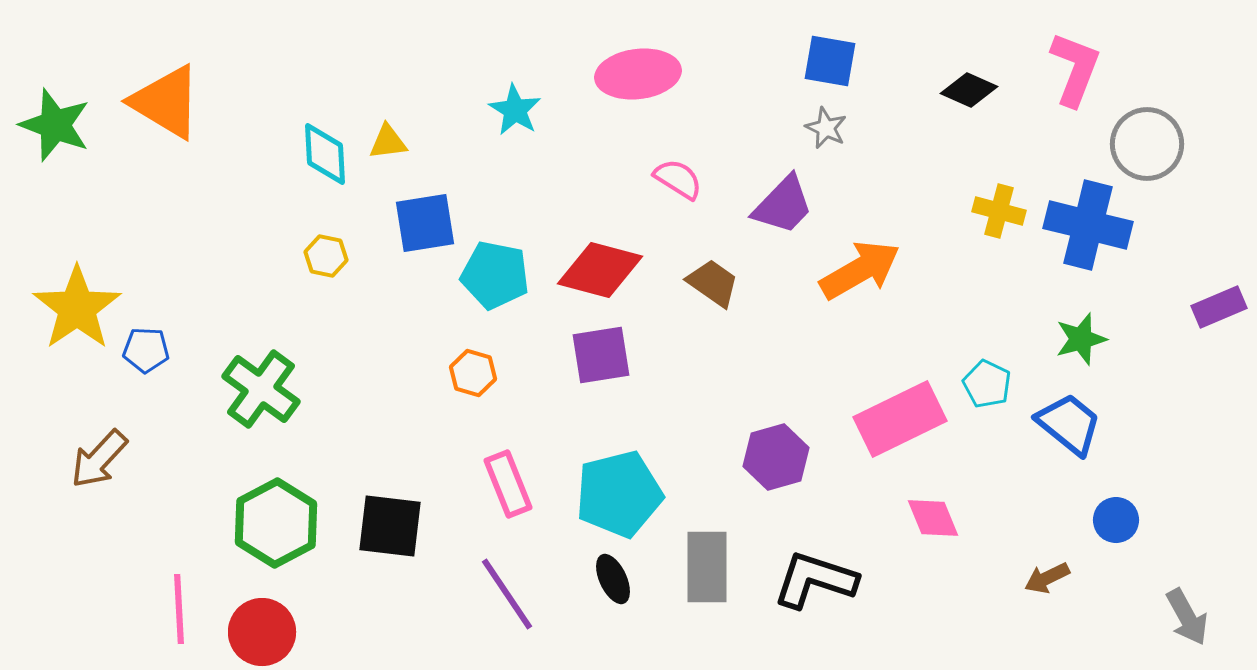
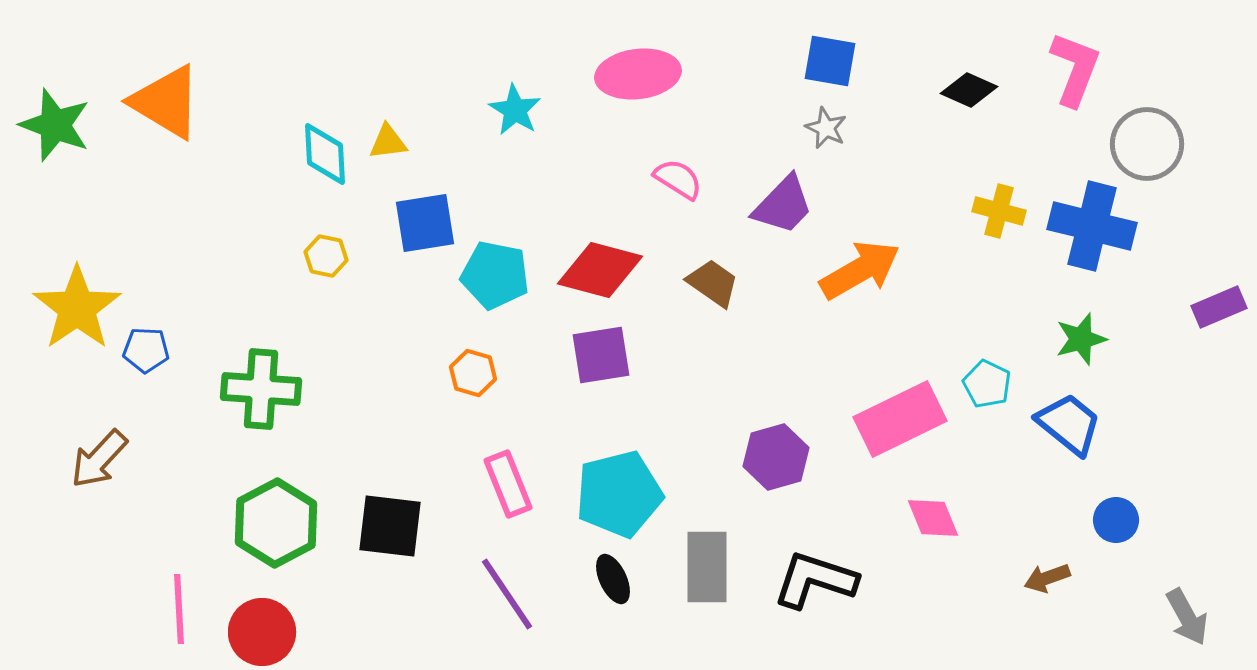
blue cross at (1088, 225): moved 4 px right, 1 px down
green cross at (261, 389): rotated 32 degrees counterclockwise
brown arrow at (1047, 578): rotated 6 degrees clockwise
